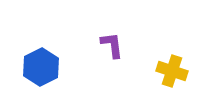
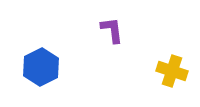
purple L-shape: moved 15 px up
